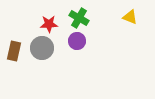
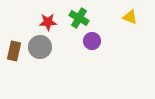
red star: moved 1 px left, 2 px up
purple circle: moved 15 px right
gray circle: moved 2 px left, 1 px up
